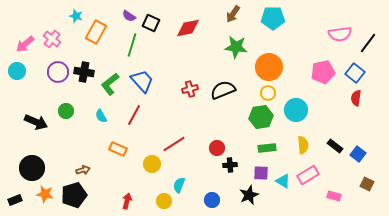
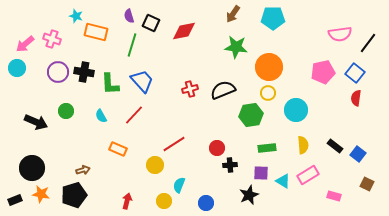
purple semicircle at (129, 16): rotated 40 degrees clockwise
red diamond at (188, 28): moved 4 px left, 3 px down
orange rectangle at (96, 32): rotated 75 degrees clockwise
pink cross at (52, 39): rotated 18 degrees counterclockwise
cyan circle at (17, 71): moved 3 px up
green L-shape at (110, 84): rotated 55 degrees counterclockwise
red line at (134, 115): rotated 15 degrees clockwise
green hexagon at (261, 117): moved 10 px left, 2 px up
yellow circle at (152, 164): moved 3 px right, 1 px down
orange star at (45, 194): moved 4 px left
blue circle at (212, 200): moved 6 px left, 3 px down
